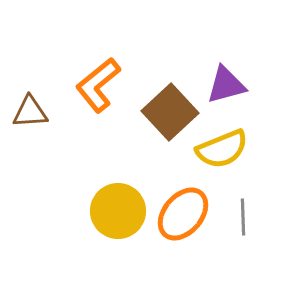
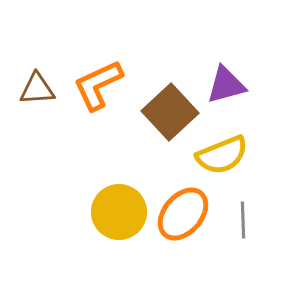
orange L-shape: rotated 14 degrees clockwise
brown triangle: moved 7 px right, 23 px up
yellow semicircle: moved 6 px down
yellow circle: moved 1 px right, 1 px down
gray line: moved 3 px down
